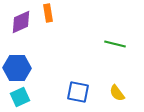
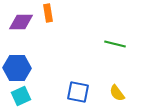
purple diamond: rotated 25 degrees clockwise
cyan square: moved 1 px right, 1 px up
